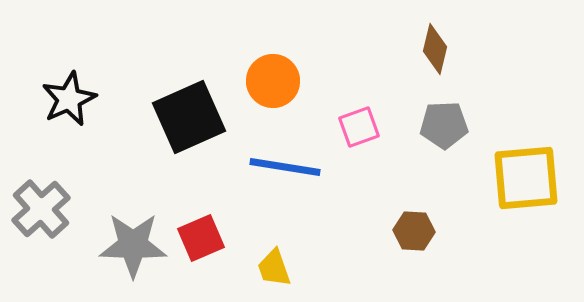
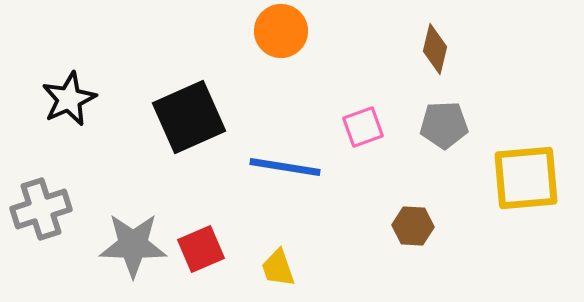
orange circle: moved 8 px right, 50 px up
pink square: moved 4 px right
gray cross: rotated 24 degrees clockwise
brown hexagon: moved 1 px left, 5 px up
red square: moved 11 px down
yellow trapezoid: moved 4 px right
